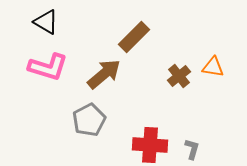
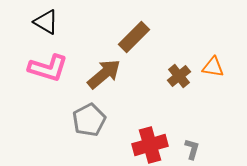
pink L-shape: moved 1 px down
red cross: rotated 20 degrees counterclockwise
